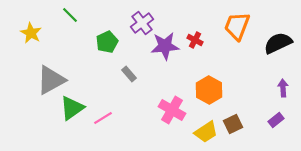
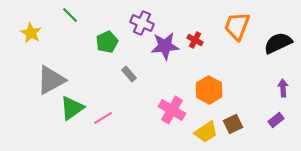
purple cross: rotated 30 degrees counterclockwise
